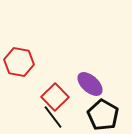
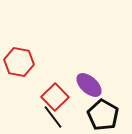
purple ellipse: moved 1 px left, 1 px down
